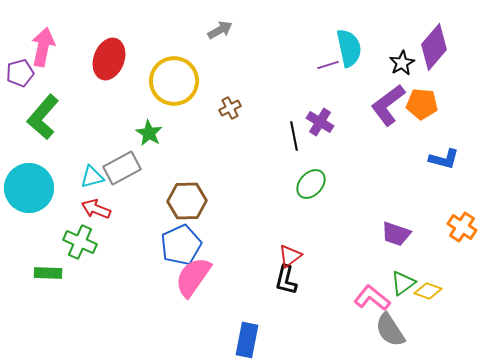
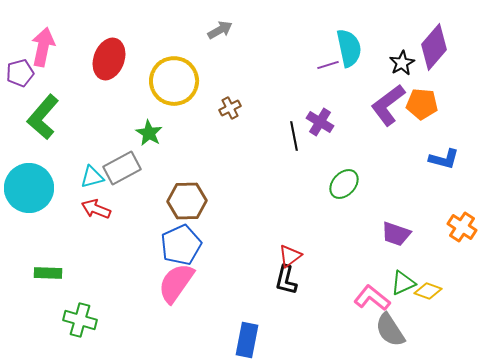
green ellipse: moved 33 px right
green cross: moved 78 px down; rotated 8 degrees counterclockwise
pink semicircle: moved 17 px left, 6 px down
green triangle: rotated 12 degrees clockwise
